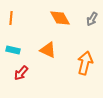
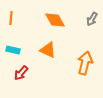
orange diamond: moved 5 px left, 2 px down
